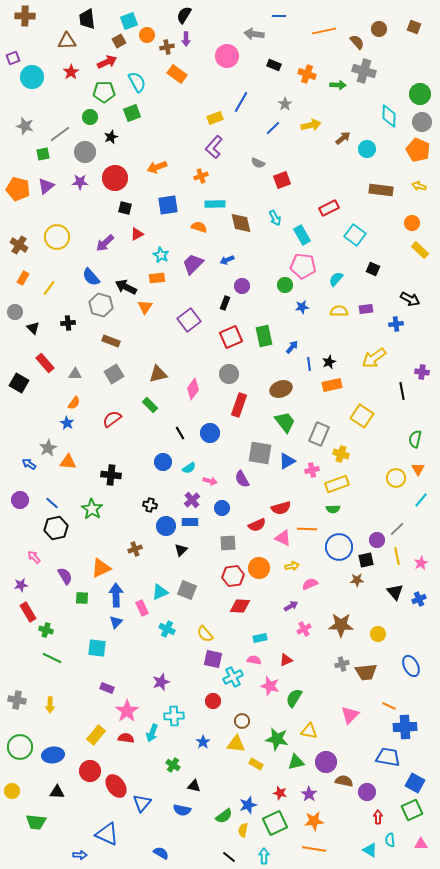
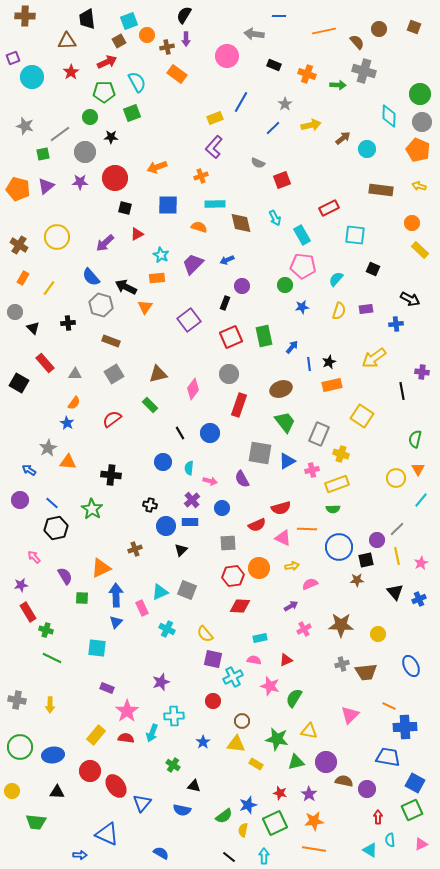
black star at (111, 137): rotated 24 degrees clockwise
blue square at (168, 205): rotated 10 degrees clockwise
cyan square at (355, 235): rotated 30 degrees counterclockwise
yellow semicircle at (339, 311): rotated 108 degrees clockwise
blue arrow at (29, 464): moved 6 px down
cyan semicircle at (189, 468): rotated 128 degrees clockwise
purple circle at (367, 792): moved 3 px up
pink triangle at (421, 844): rotated 24 degrees counterclockwise
